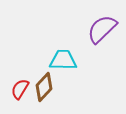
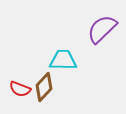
red semicircle: rotated 100 degrees counterclockwise
